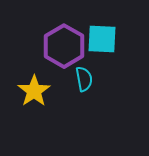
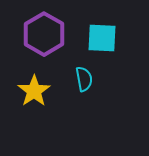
cyan square: moved 1 px up
purple hexagon: moved 20 px left, 12 px up
